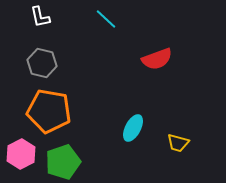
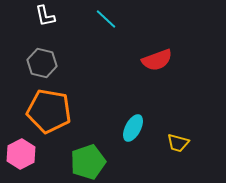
white L-shape: moved 5 px right, 1 px up
red semicircle: moved 1 px down
green pentagon: moved 25 px right
